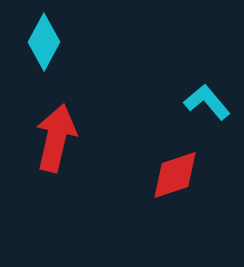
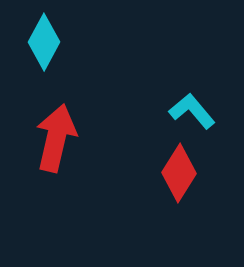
cyan L-shape: moved 15 px left, 9 px down
red diamond: moved 4 px right, 2 px up; rotated 40 degrees counterclockwise
